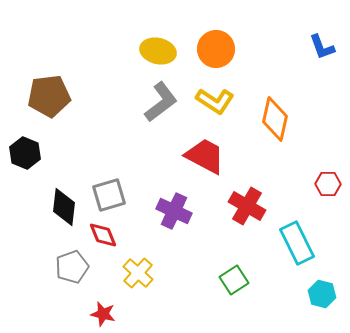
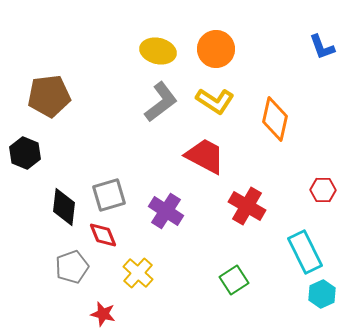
red hexagon: moved 5 px left, 6 px down
purple cross: moved 8 px left; rotated 8 degrees clockwise
cyan rectangle: moved 8 px right, 9 px down
cyan hexagon: rotated 20 degrees clockwise
